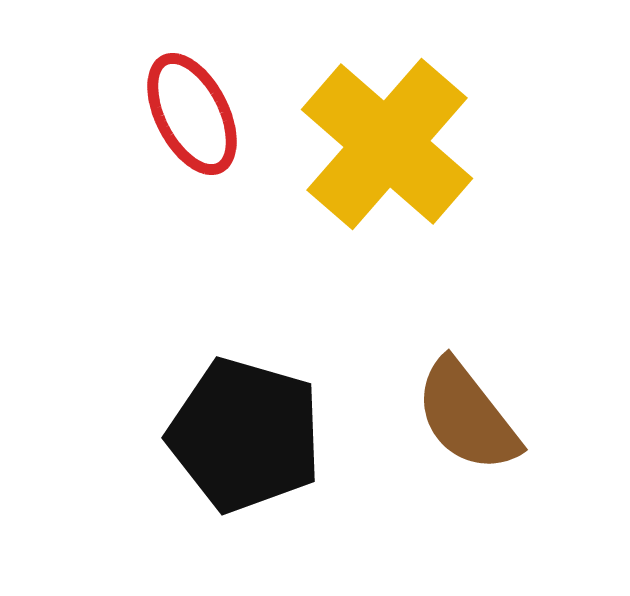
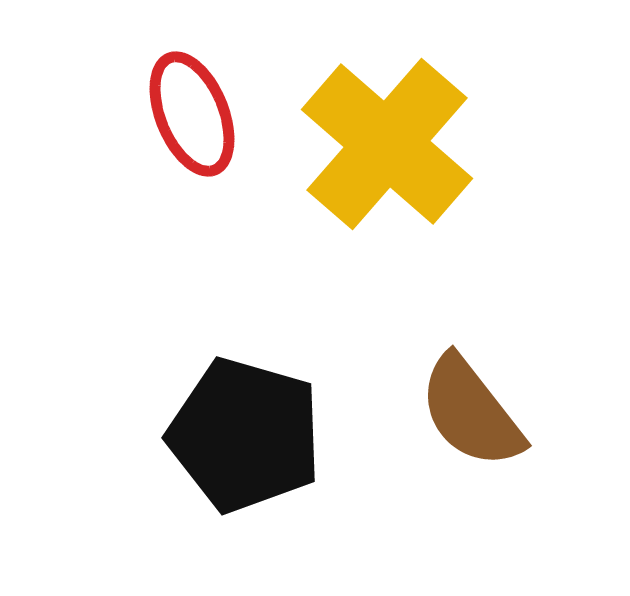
red ellipse: rotated 5 degrees clockwise
brown semicircle: moved 4 px right, 4 px up
